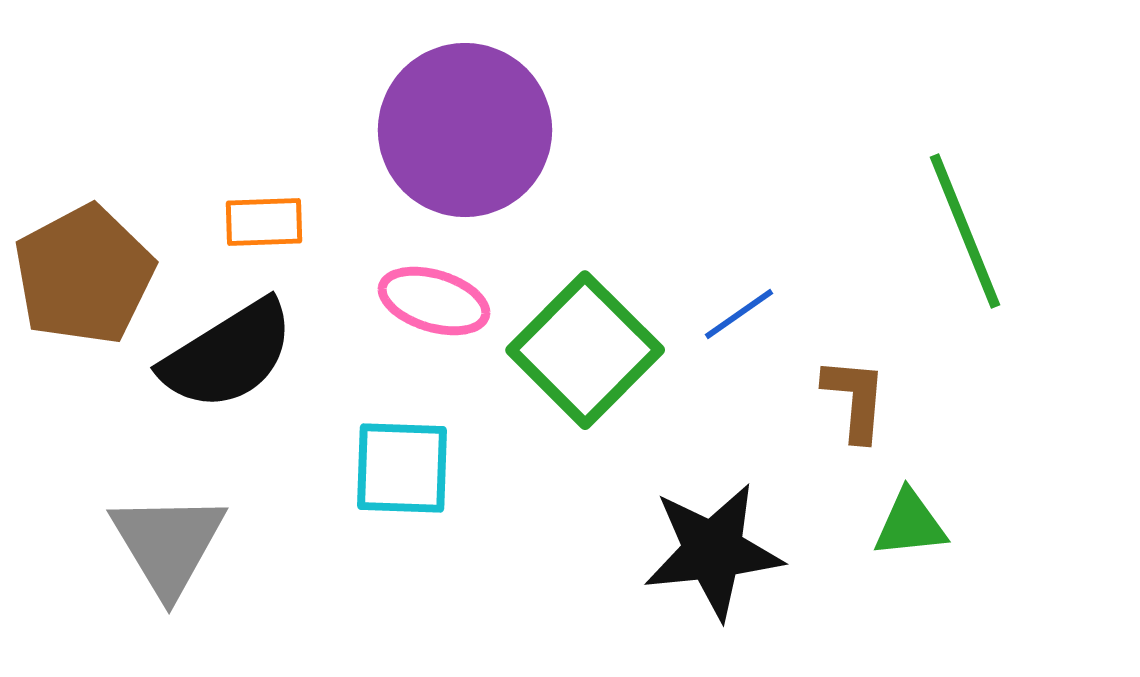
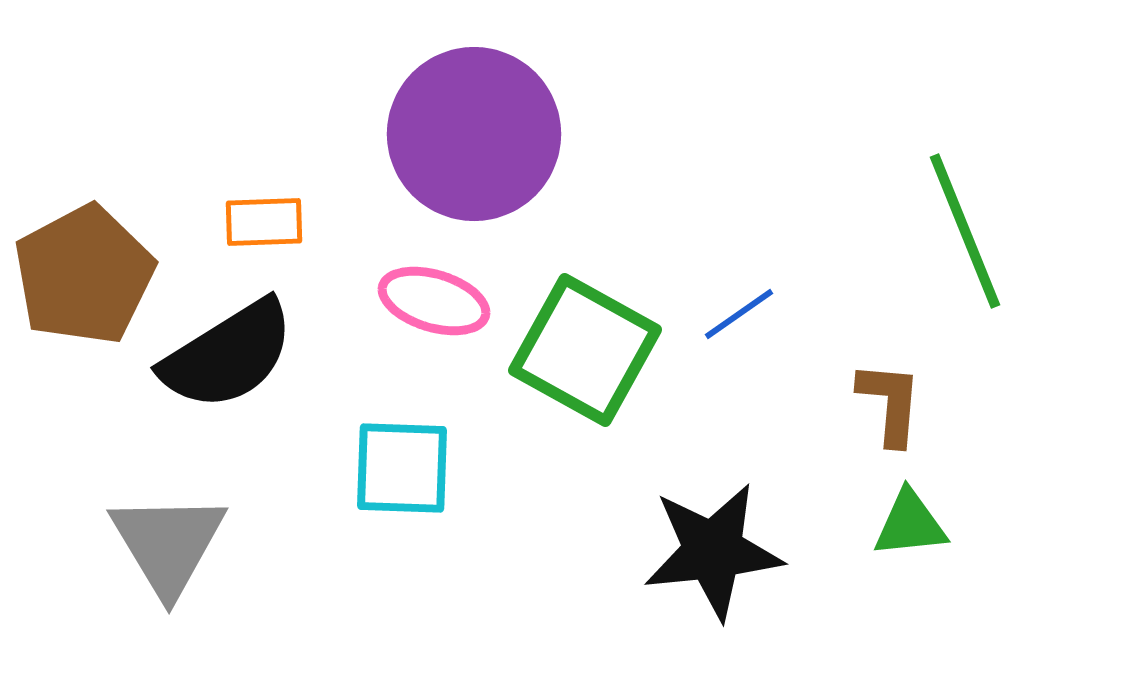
purple circle: moved 9 px right, 4 px down
green square: rotated 16 degrees counterclockwise
brown L-shape: moved 35 px right, 4 px down
